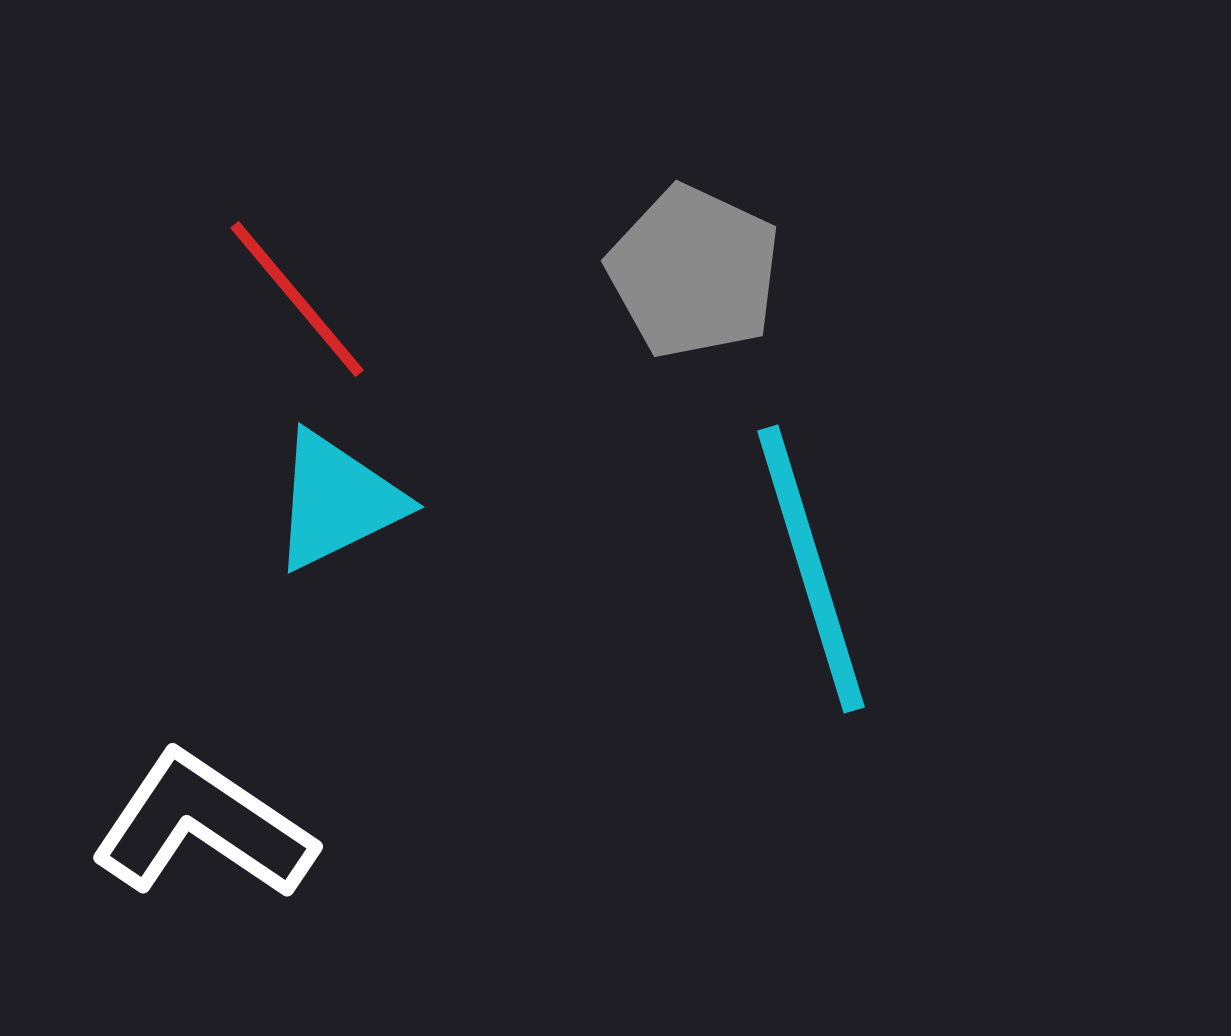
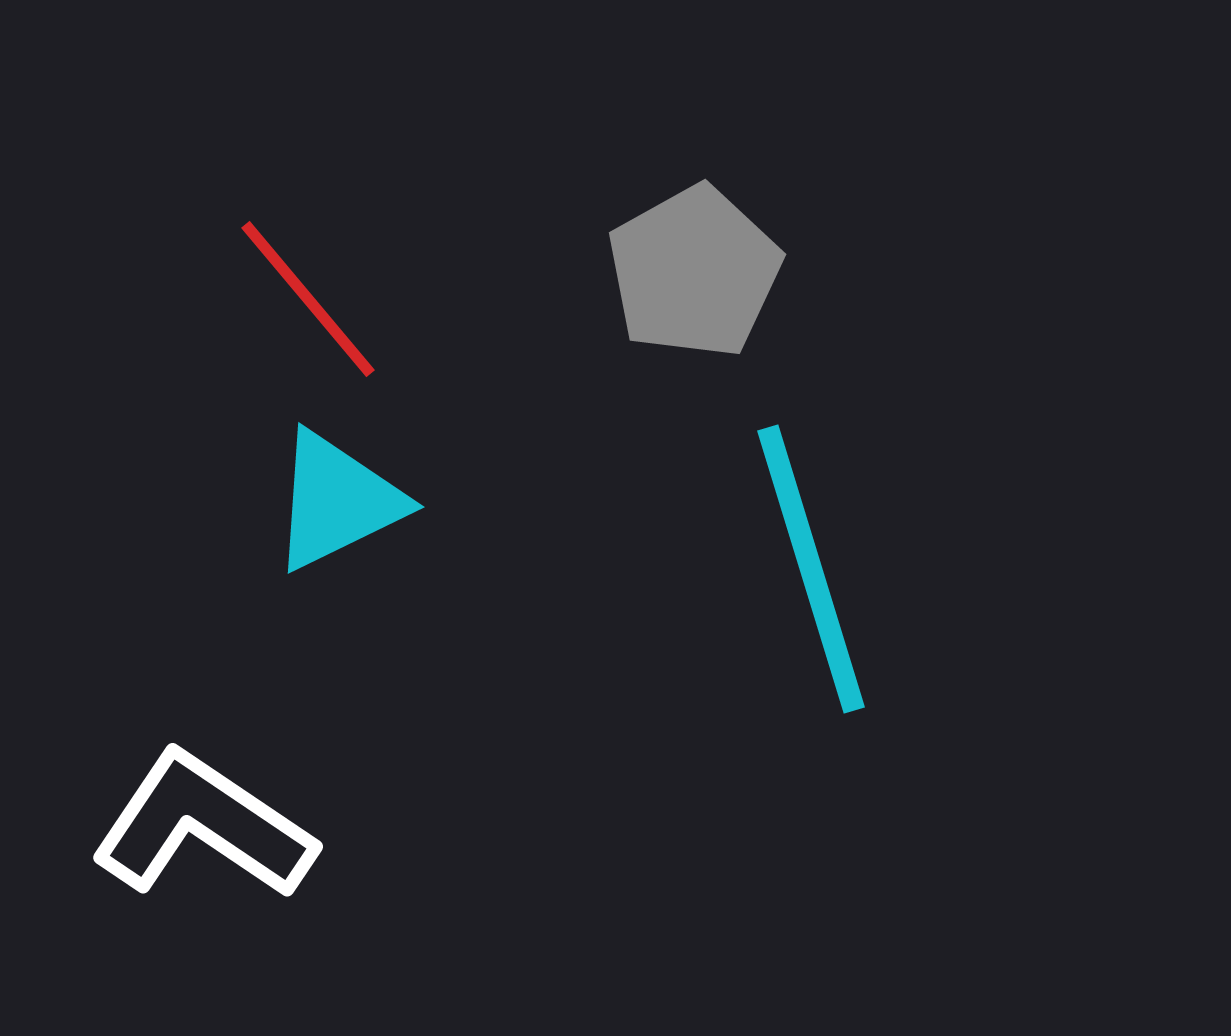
gray pentagon: rotated 18 degrees clockwise
red line: moved 11 px right
